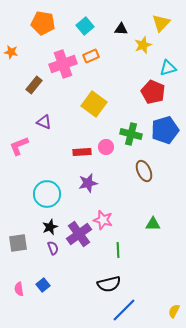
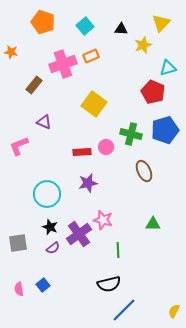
orange pentagon: moved 1 px up; rotated 10 degrees clockwise
black star: rotated 28 degrees counterclockwise
purple semicircle: rotated 72 degrees clockwise
